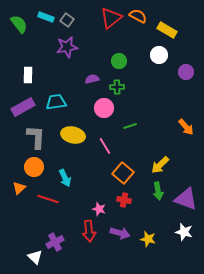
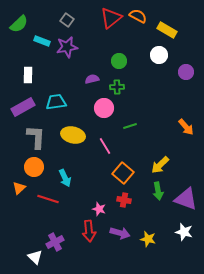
cyan rectangle: moved 4 px left, 24 px down
green semicircle: rotated 84 degrees clockwise
